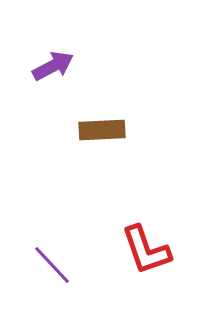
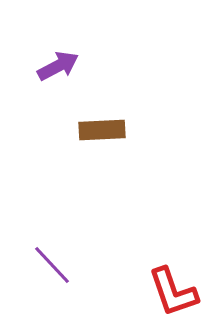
purple arrow: moved 5 px right
red L-shape: moved 27 px right, 42 px down
